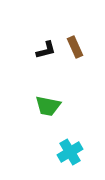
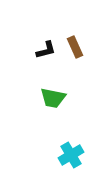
green trapezoid: moved 5 px right, 8 px up
cyan cross: moved 1 px right, 3 px down
